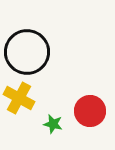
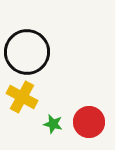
yellow cross: moved 3 px right, 1 px up
red circle: moved 1 px left, 11 px down
